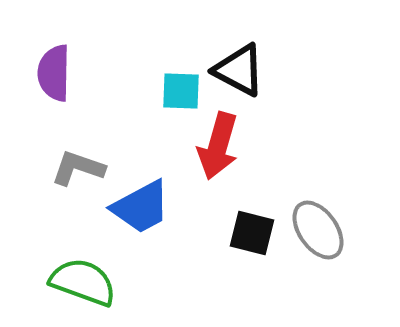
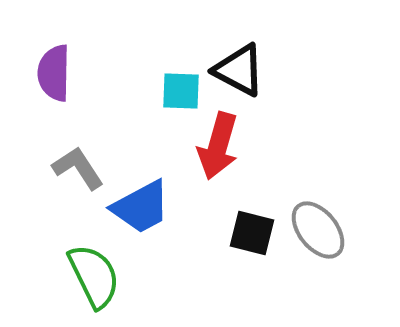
gray L-shape: rotated 38 degrees clockwise
gray ellipse: rotated 4 degrees counterclockwise
green semicircle: moved 11 px right, 6 px up; rotated 44 degrees clockwise
